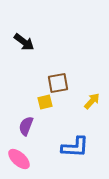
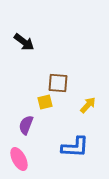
brown square: rotated 15 degrees clockwise
yellow arrow: moved 4 px left, 4 px down
purple semicircle: moved 1 px up
pink ellipse: rotated 20 degrees clockwise
